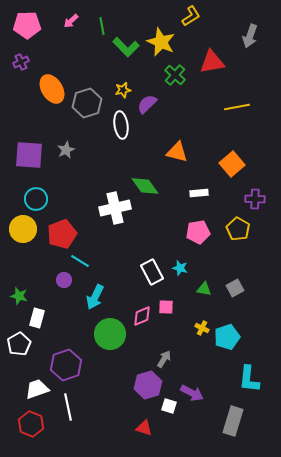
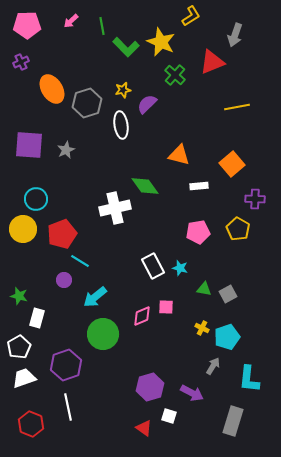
gray arrow at (250, 36): moved 15 px left, 1 px up
red triangle at (212, 62): rotated 12 degrees counterclockwise
orange triangle at (177, 152): moved 2 px right, 3 px down
purple square at (29, 155): moved 10 px up
white rectangle at (199, 193): moved 7 px up
white rectangle at (152, 272): moved 1 px right, 6 px up
gray square at (235, 288): moved 7 px left, 6 px down
cyan arrow at (95, 297): rotated 25 degrees clockwise
green circle at (110, 334): moved 7 px left
white pentagon at (19, 344): moved 3 px down
gray arrow at (164, 359): moved 49 px right, 7 px down
purple hexagon at (148, 385): moved 2 px right, 2 px down
white trapezoid at (37, 389): moved 13 px left, 11 px up
white square at (169, 406): moved 10 px down
red triangle at (144, 428): rotated 18 degrees clockwise
